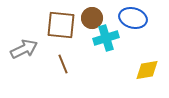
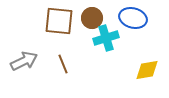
brown square: moved 2 px left, 4 px up
gray arrow: moved 12 px down
